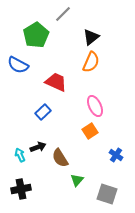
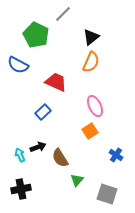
green pentagon: rotated 15 degrees counterclockwise
